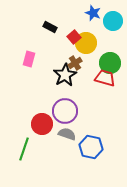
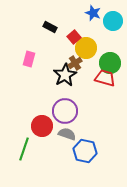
yellow circle: moved 5 px down
red circle: moved 2 px down
blue hexagon: moved 6 px left, 4 px down
